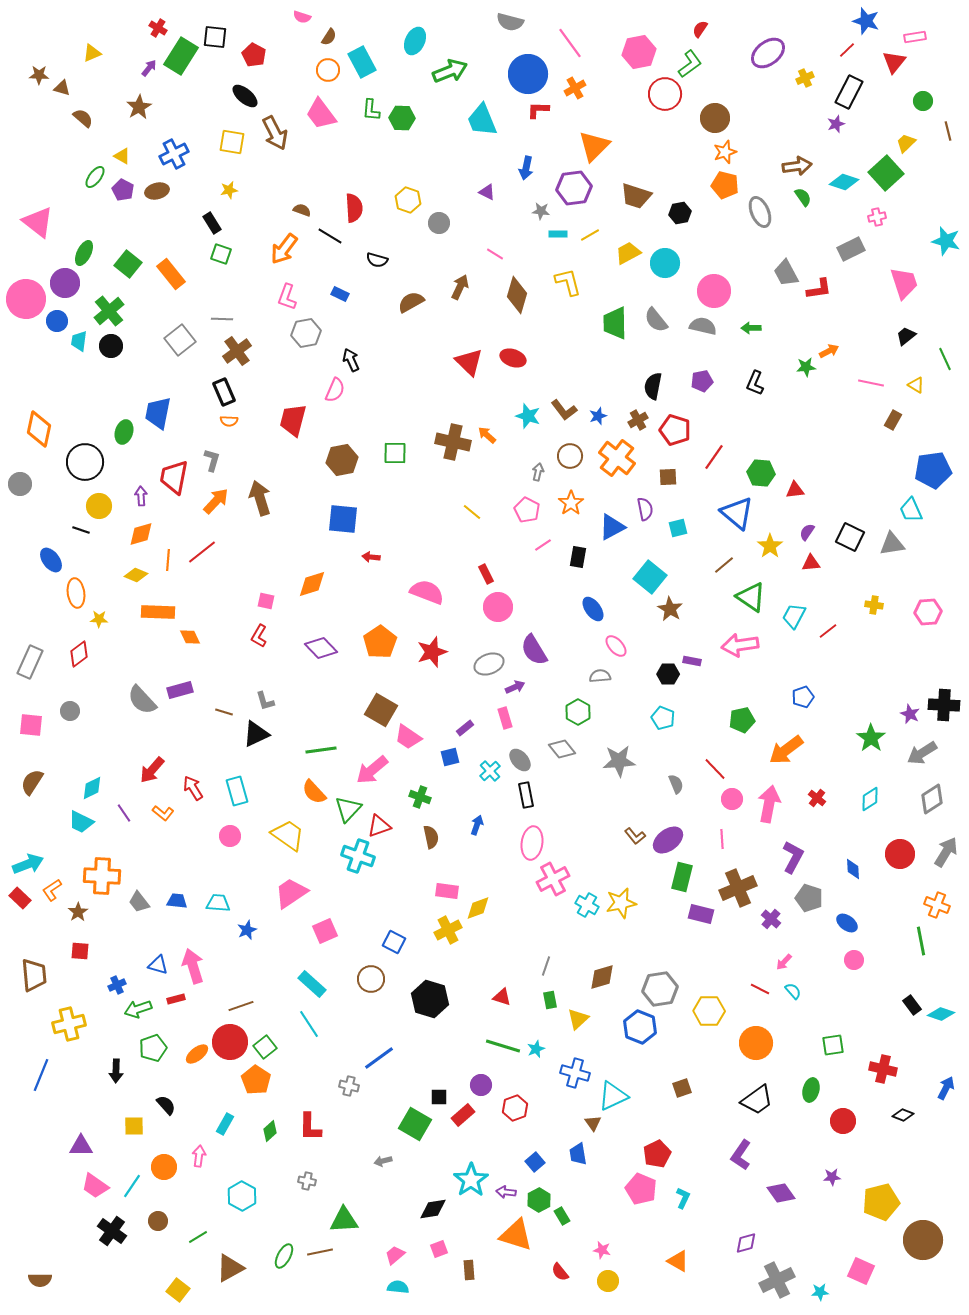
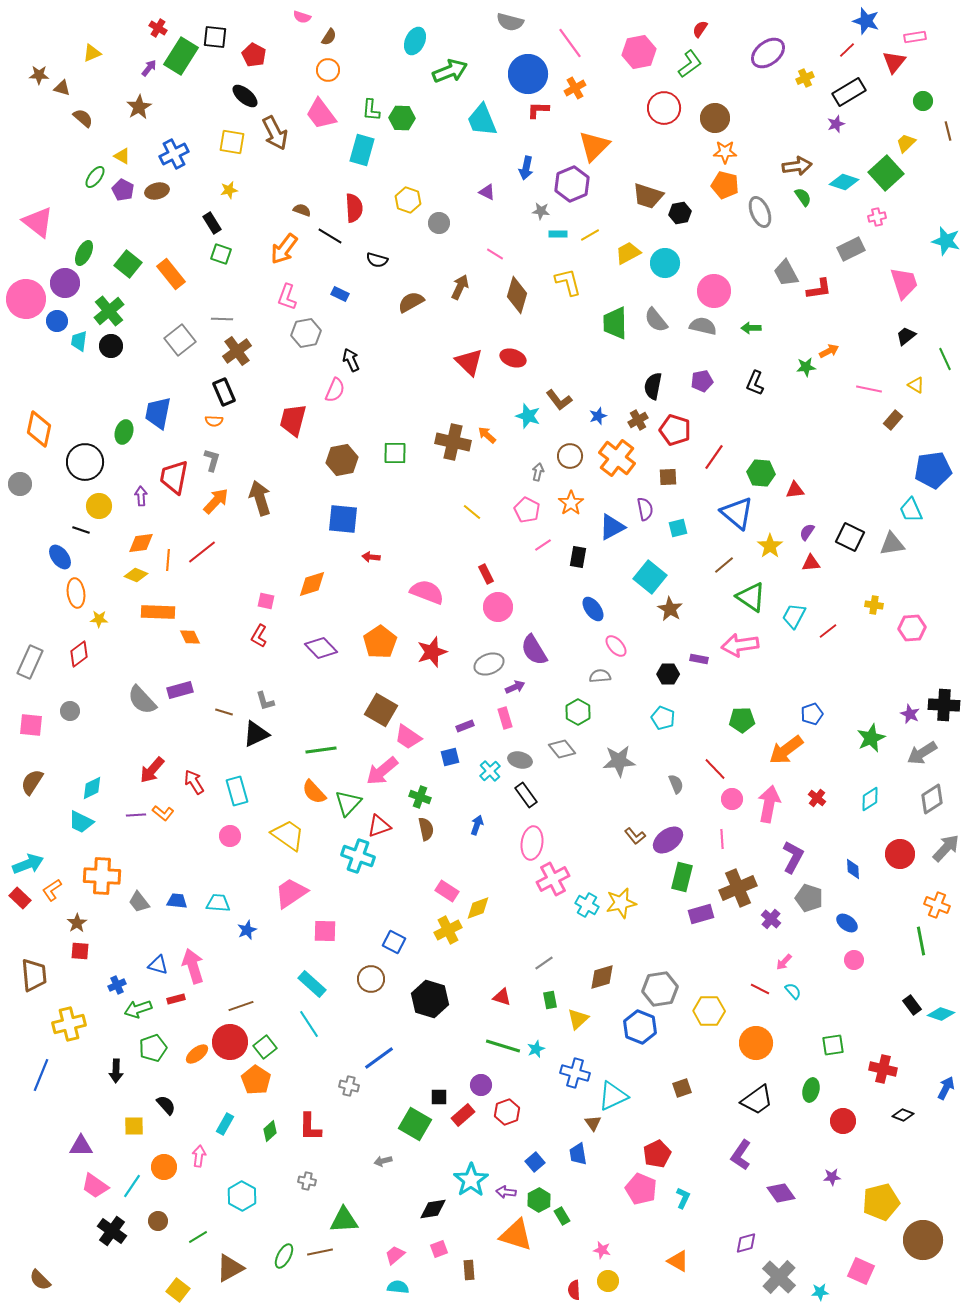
cyan rectangle at (362, 62): moved 88 px down; rotated 44 degrees clockwise
black rectangle at (849, 92): rotated 32 degrees clockwise
red circle at (665, 94): moved 1 px left, 14 px down
orange star at (725, 152): rotated 20 degrees clockwise
purple hexagon at (574, 188): moved 2 px left, 4 px up; rotated 16 degrees counterclockwise
brown trapezoid at (636, 196): moved 12 px right
pink line at (871, 383): moved 2 px left, 6 px down
brown L-shape at (564, 410): moved 5 px left, 10 px up
brown rectangle at (893, 420): rotated 12 degrees clockwise
orange semicircle at (229, 421): moved 15 px left
orange diamond at (141, 534): moved 9 px down; rotated 8 degrees clockwise
blue ellipse at (51, 560): moved 9 px right, 3 px up
pink hexagon at (928, 612): moved 16 px left, 16 px down
purple rectangle at (692, 661): moved 7 px right, 2 px up
blue pentagon at (803, 697): moved 9 px right, 17 px down
green pentagon at (742, 720): rotated 10 degrees clockwise
purple rectangle at (465, 728): moved 2 px up; rotated 18 degrees clockwise
green star at (871, 738): rotated 12 degrees clockwise
gray ellipse at (520, 760): rotated 35 degrees counterclockwise
pink arrow at (372, 770): moved 10 px right, 1 px down
red arrow at (193, 788): moved 1 px right, 6 px up
black rectangle at (526, 795): rotated 25 degrees counterclockwise
green triangle at (348, 809): moved 6 px up
purple line at (124, 813): moved 12 px right, 2 px down; rotated 60 degrees counterclockwise
brown semicircle at (431, 837): moved 5 px left, 8 px up
gray arrow at (946, 852): moved 4 px up; rotated 12 degrees clockwise
pink rectangle at (447, 891): rotated 25 degrees clockwise
brown star at (78, 912): moved 1 px left, 11 px down
purple rectangle at (701, 914): rotated 30 degrees counterclockwise
pink square at (325, 931): rotated 25 degrees clockwise
gray line at (546, 966): moved 2 px left, 3 px up; rotated 36 degrees clockwise
red hexagon at (515, 1108): moved 8 px left, 4 px down
red semicircle at (560, 1272): moved 14 px right, 18 px down; rotated 36 degrees clockwise
brown semicircle at (40, 1280): rotated 45 degrees clockwise
gray cross at (777, 1280): moved 2 px right, 3 px up; rotated 20 degrees counterclockwise
